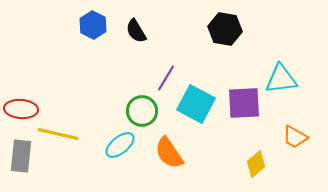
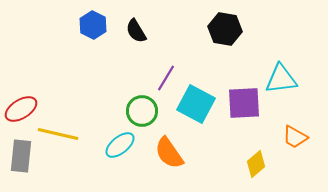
red ellipse: rotated 36 degrees counterclockwise
